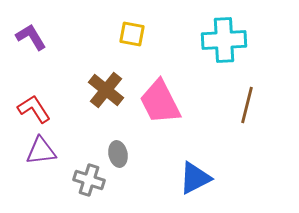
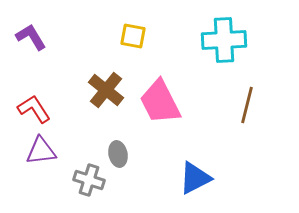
yellow square: moved 1 px right, 2 px down
